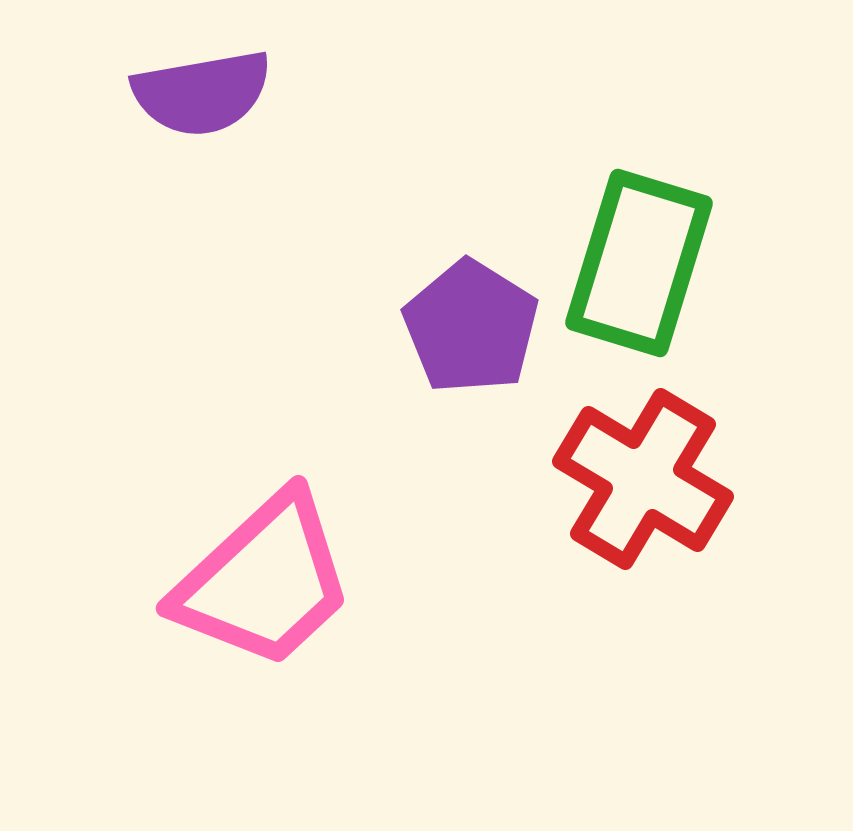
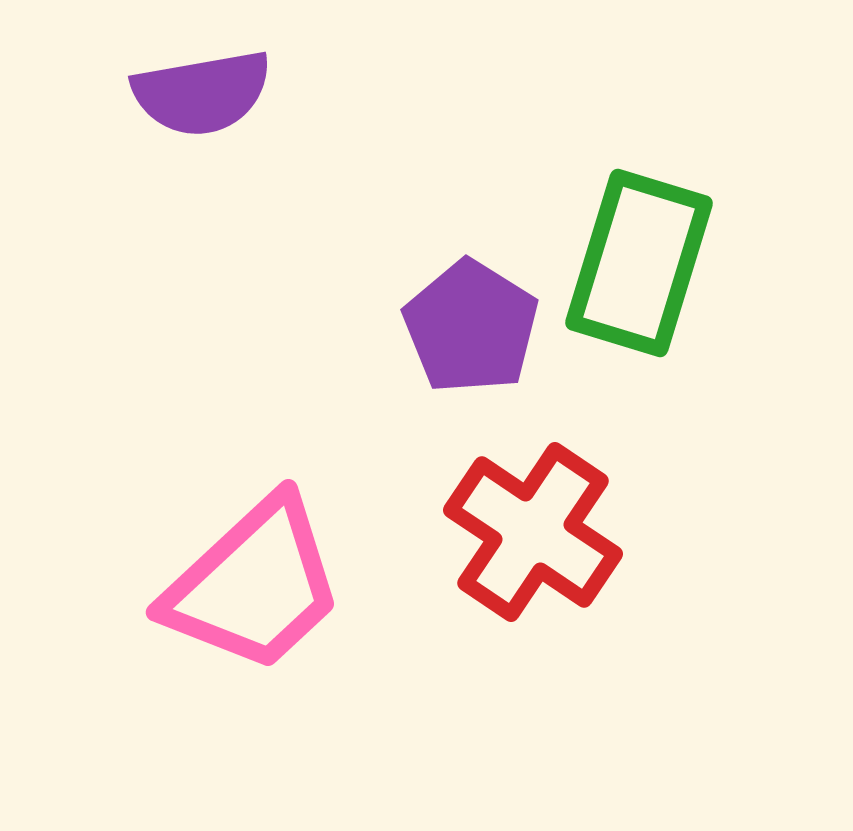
red cross: moved 110 px left, 53 px down; rotated 3 degrees clockwise
pink trapezoid: moved 10 px left, 4 px down
